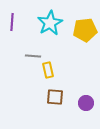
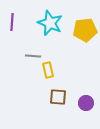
cyan star: rotated 20 degrees counterclockwise
brown square: moved 3 px right
